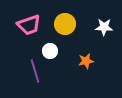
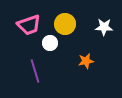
white circle: moved 8 px up
